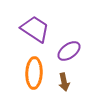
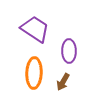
purple ellipse: rotated 55 degrees counterclockwise
brown arrow: moved 1 px left; rotated 42 degrees clockwise
